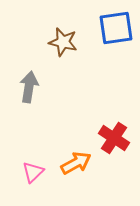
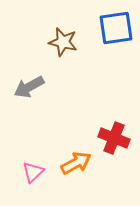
gray arrow: rotated 128 degrees counterclockwise
red cross: rotated 12 degrees counterclockwise
